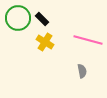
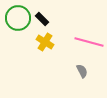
pink line: moved 1 px right, 2 px down
gray semicircle: rotated 16 degrees counterclockwise
